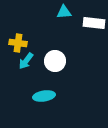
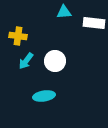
yellow cross: moved 7 px up
